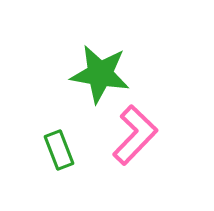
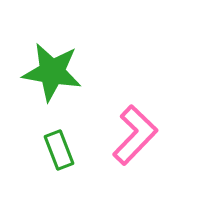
green star: moved 48 px left, 2 px up
